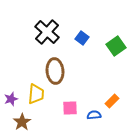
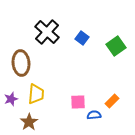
brown ellipse: moved 34 px left, 8 px up
pink square: moved 8 px right, 6 px up
brown star: moved 7 px right
